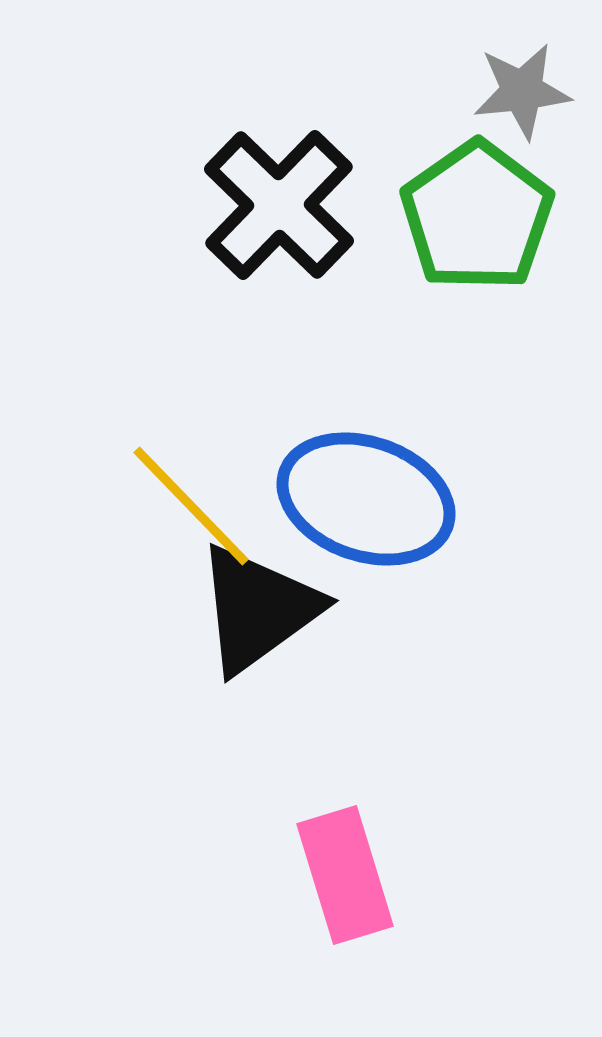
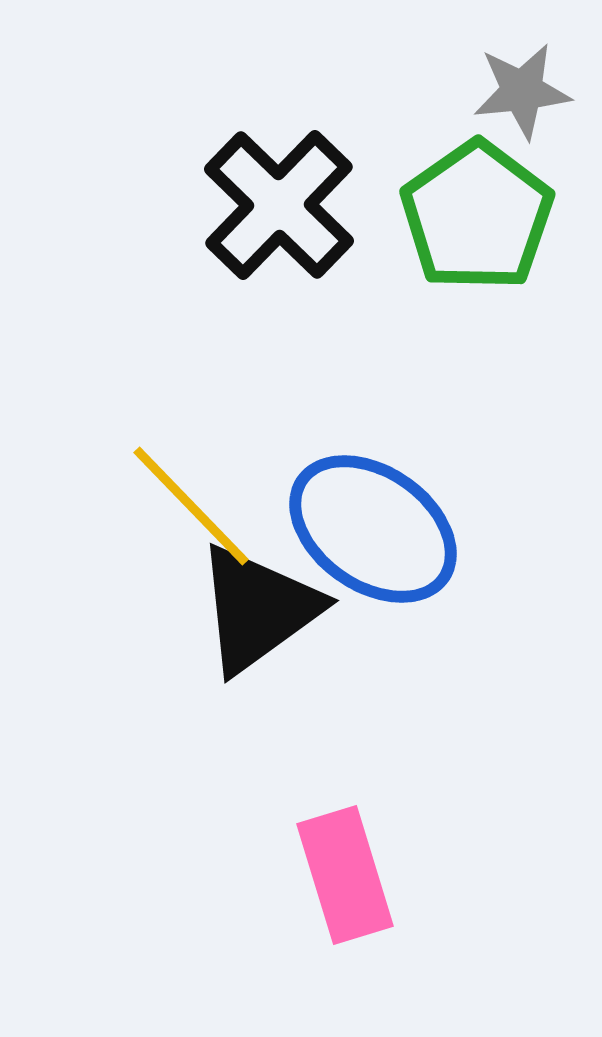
blue ellipse: moved 7 px right, 30 px down; rotated 16 degrees clockwise
